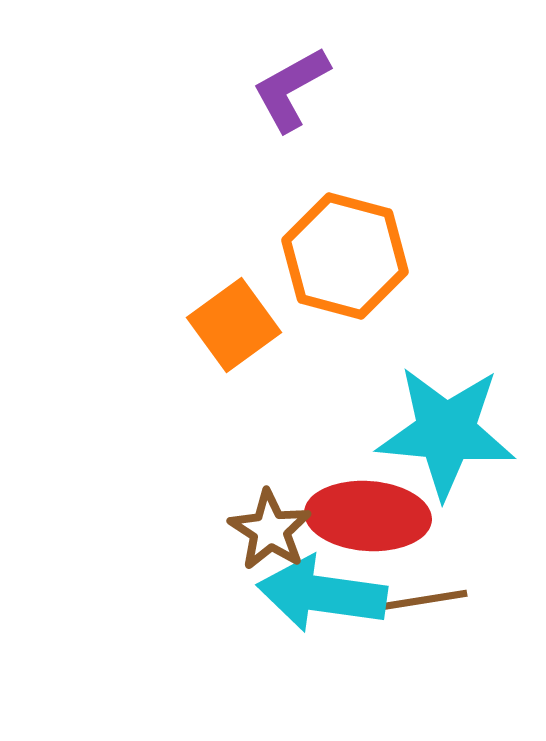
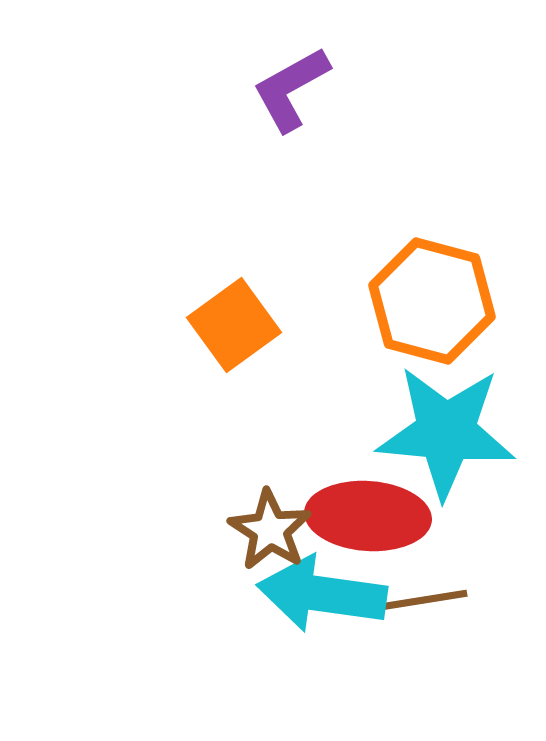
orange hexagon: moved 87 px right, 45 px down
